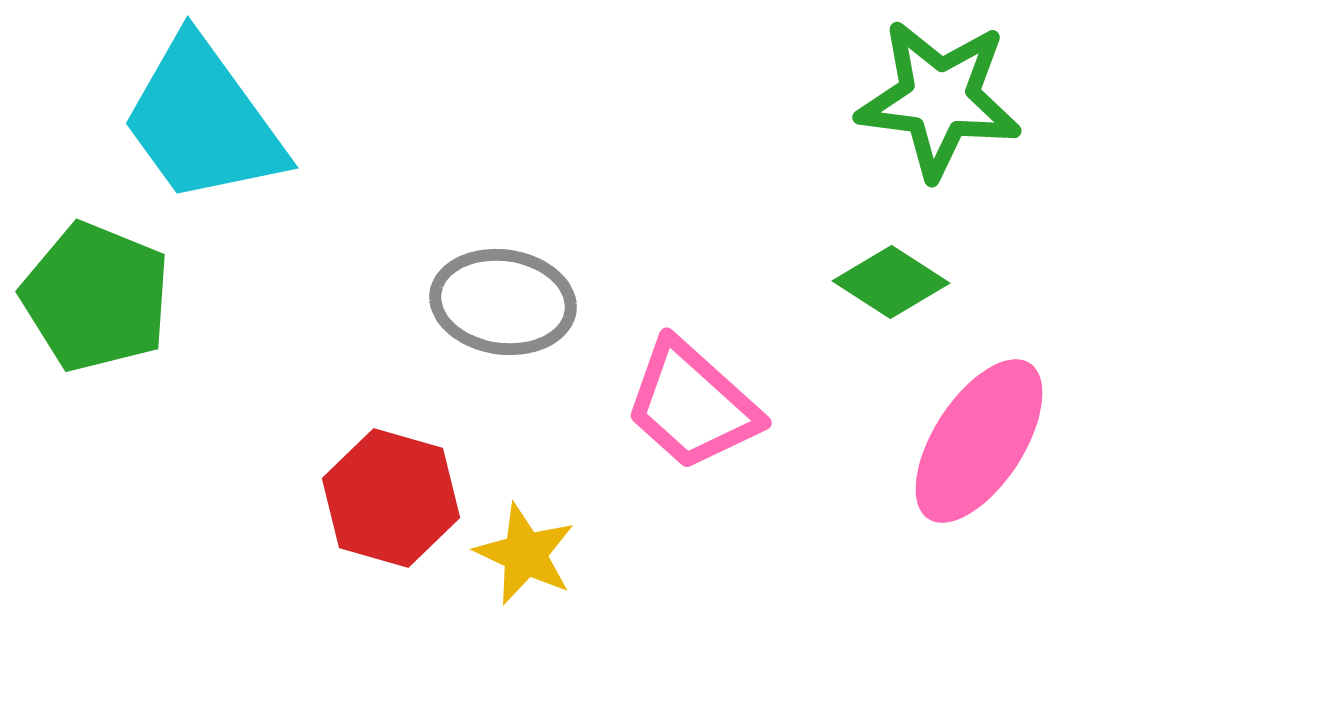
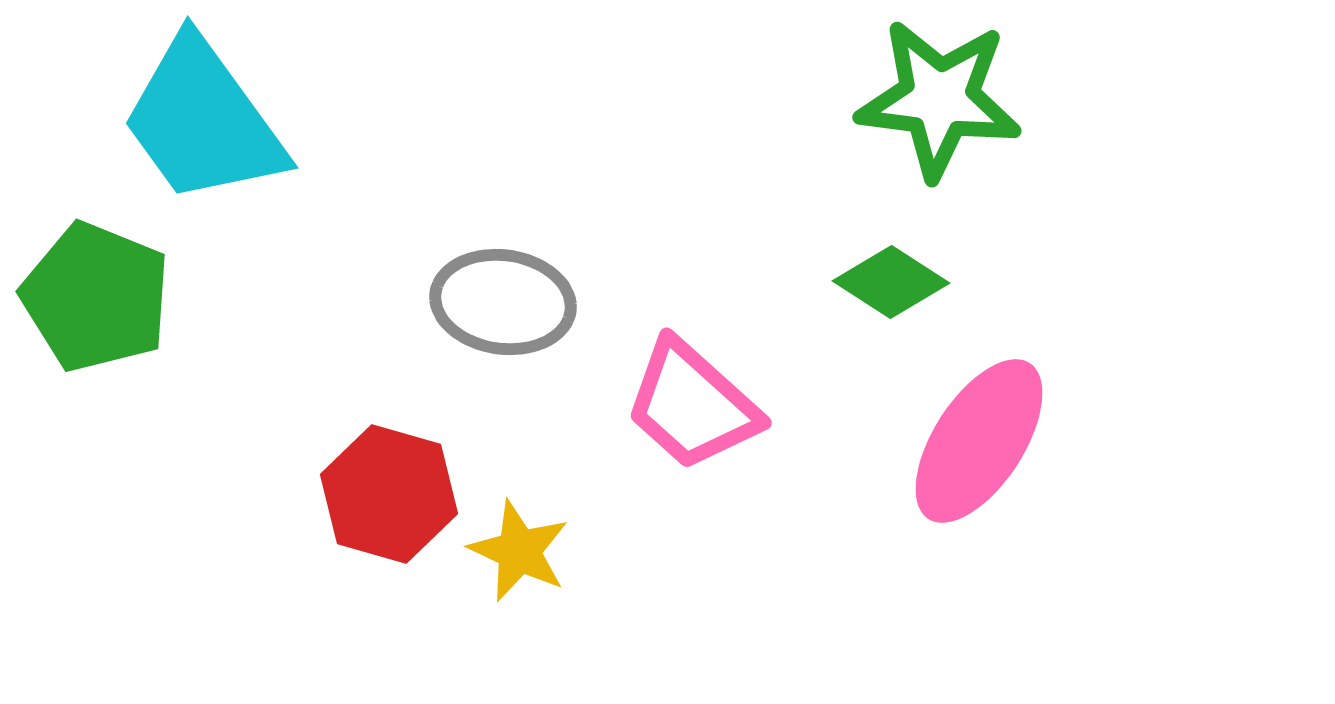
red hexagon: moved 2 px left, 4 px up
yellow star: moved 6 px left, 3 px up
